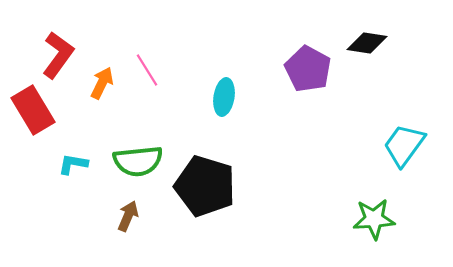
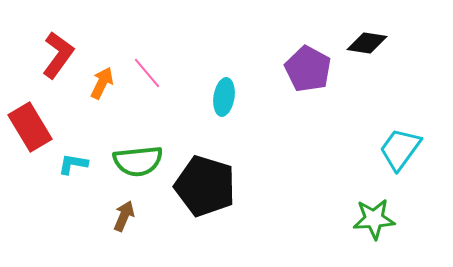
pink line: moved 3 px down; rotated 8 degrees counterclockwise
red rectangle: moved 3 px left, 17 px down
cyan trapezoid: moved 4 px left, 4 px down
brown arrow: moved 4 px left
